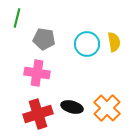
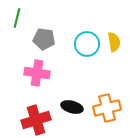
orange cross: rotated 32 degrees clockwise
red cross: moved 2 px left, 6 px down
